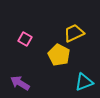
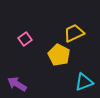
pink square: rotated 24 degrees clockwise
purple arrow: moved 3 px left, 1 px down
